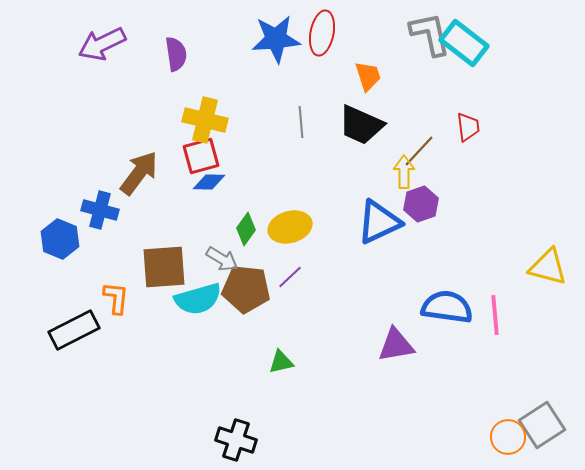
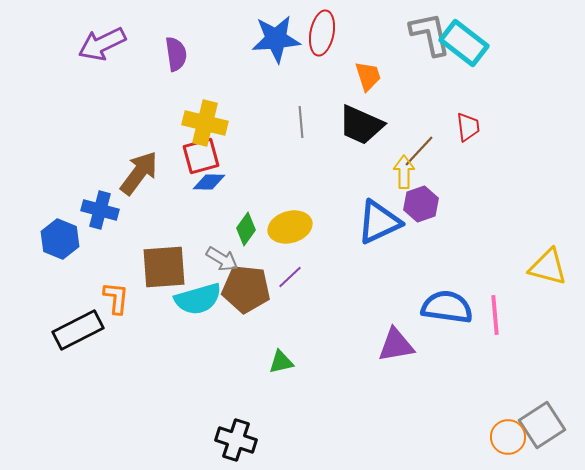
yellow cross: moved 3 px down
black rectangle: moved 4 px right
